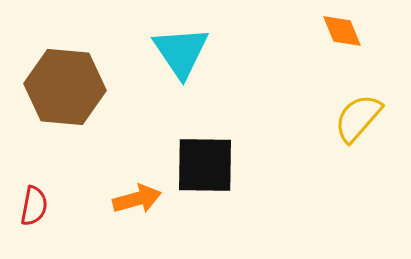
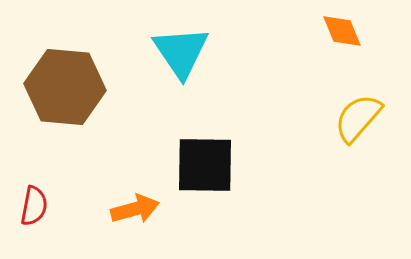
orange arrow: moved 2 px left, 10 px down
